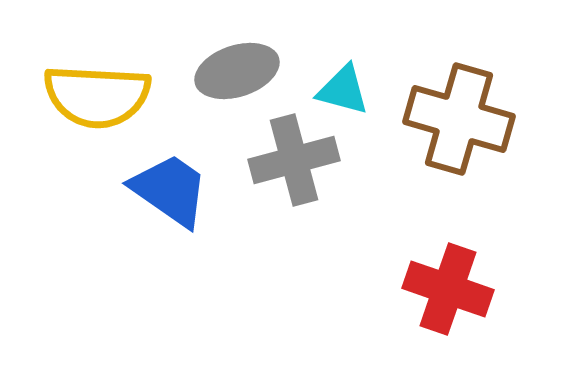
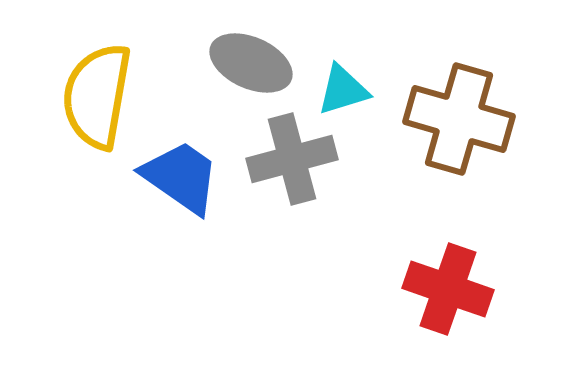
gray ellipse: moved 14 px right, 8 px up; rotated 42 degrees clockwise
cyan triangle: rotated 32 degrees counterclockwise
yellow semicircle: rotated 97 degrees clockwise
gray cross: moved 2 px left, 1 px up
blue trapezoid: moved 11 px right, 13 px up
